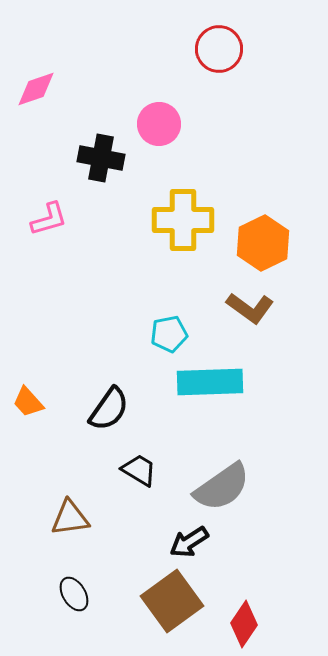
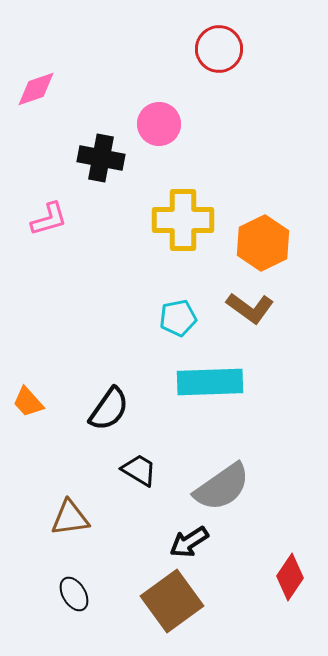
cyan pentagon: moved 9 px right, 16 px up
red diamond: moved 46 px right, 47 px up
